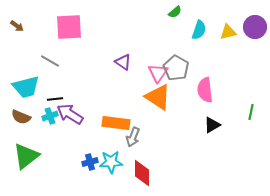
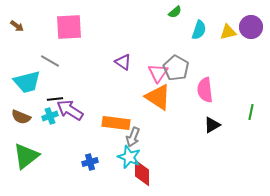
purple circle: moved 4 px left
cyan trapezoid: moved 1 px right, 5 px up
purple arrow: moved 4 px up
cyan star: moved 18 px right, 5 px up; rotated 25 degrees clockwise
